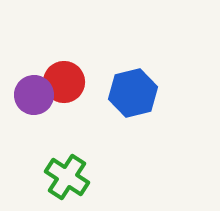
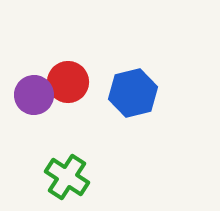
red circle: moved 4 px right
